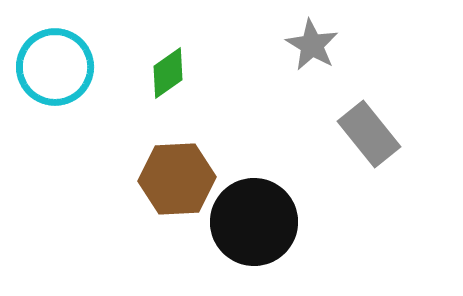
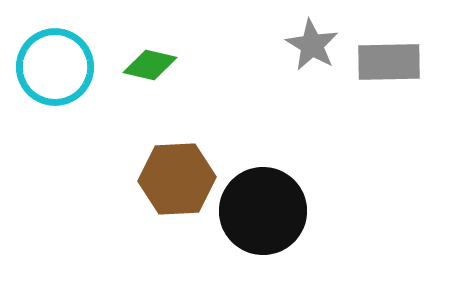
green diamond: moved 18 px left, 8 px up; rotated 48 degrees clockwise
gray rectangle: moved 20 px right, 72 px up; rotated 52 degrees counterclockwise
black circle: moved 9 px right, 11 px up
